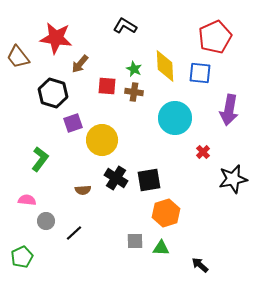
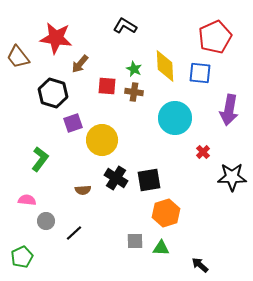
black star: moved 1 px left, 2 px up; rotated 12 degrees clockwise
